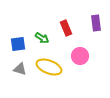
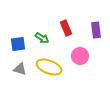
purple rectangle: moved 7 px down
